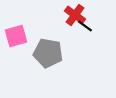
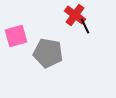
black line: rotated 28 degrees clockwise
